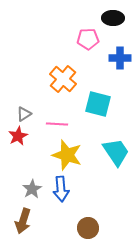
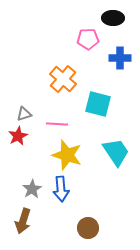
gray triangle: rotated 14 degrees clockwise
